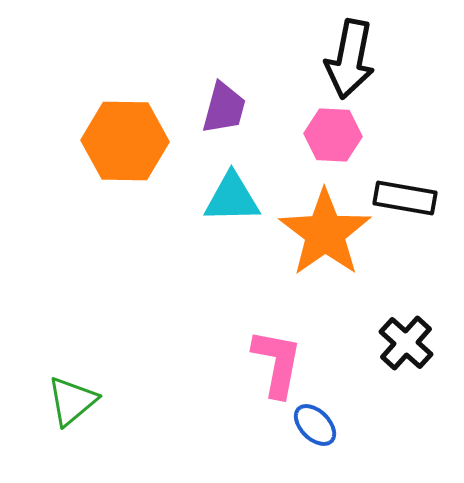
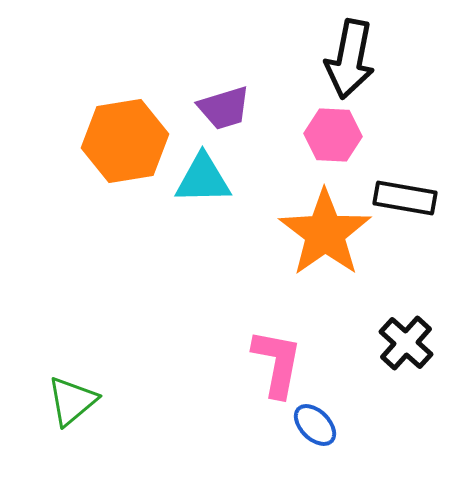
purple trapezoid: rotated 58 degrees clockwise
orange hexagon: rotated 10 degrees counterclockwise
cyan triangle: moved 29 px left, 19 px up
